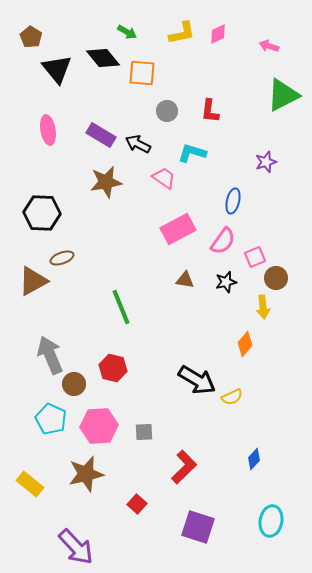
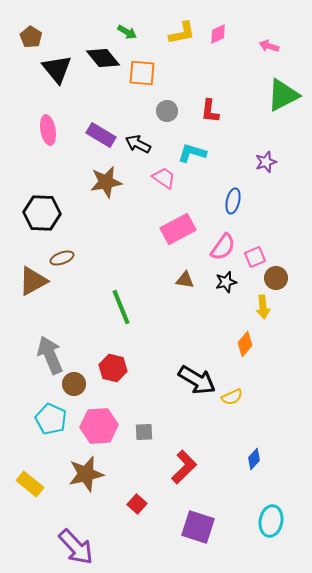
pink semicircle at (223, 241): moved 6 px down
